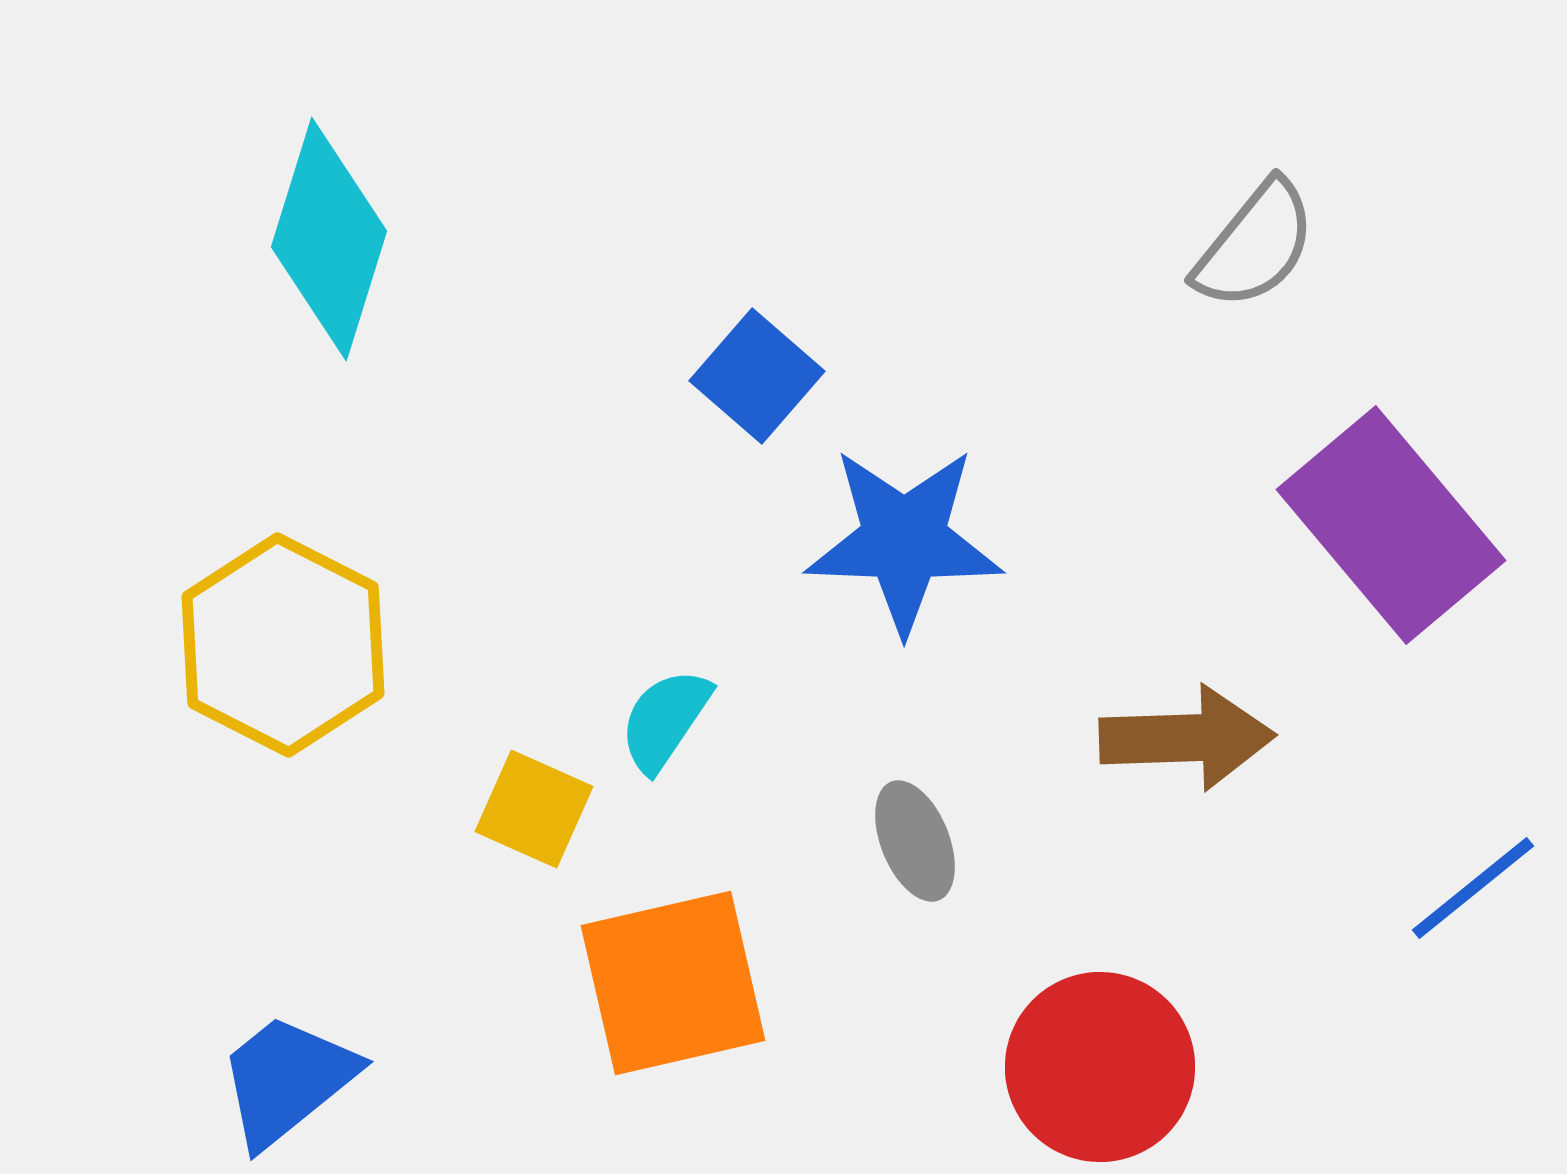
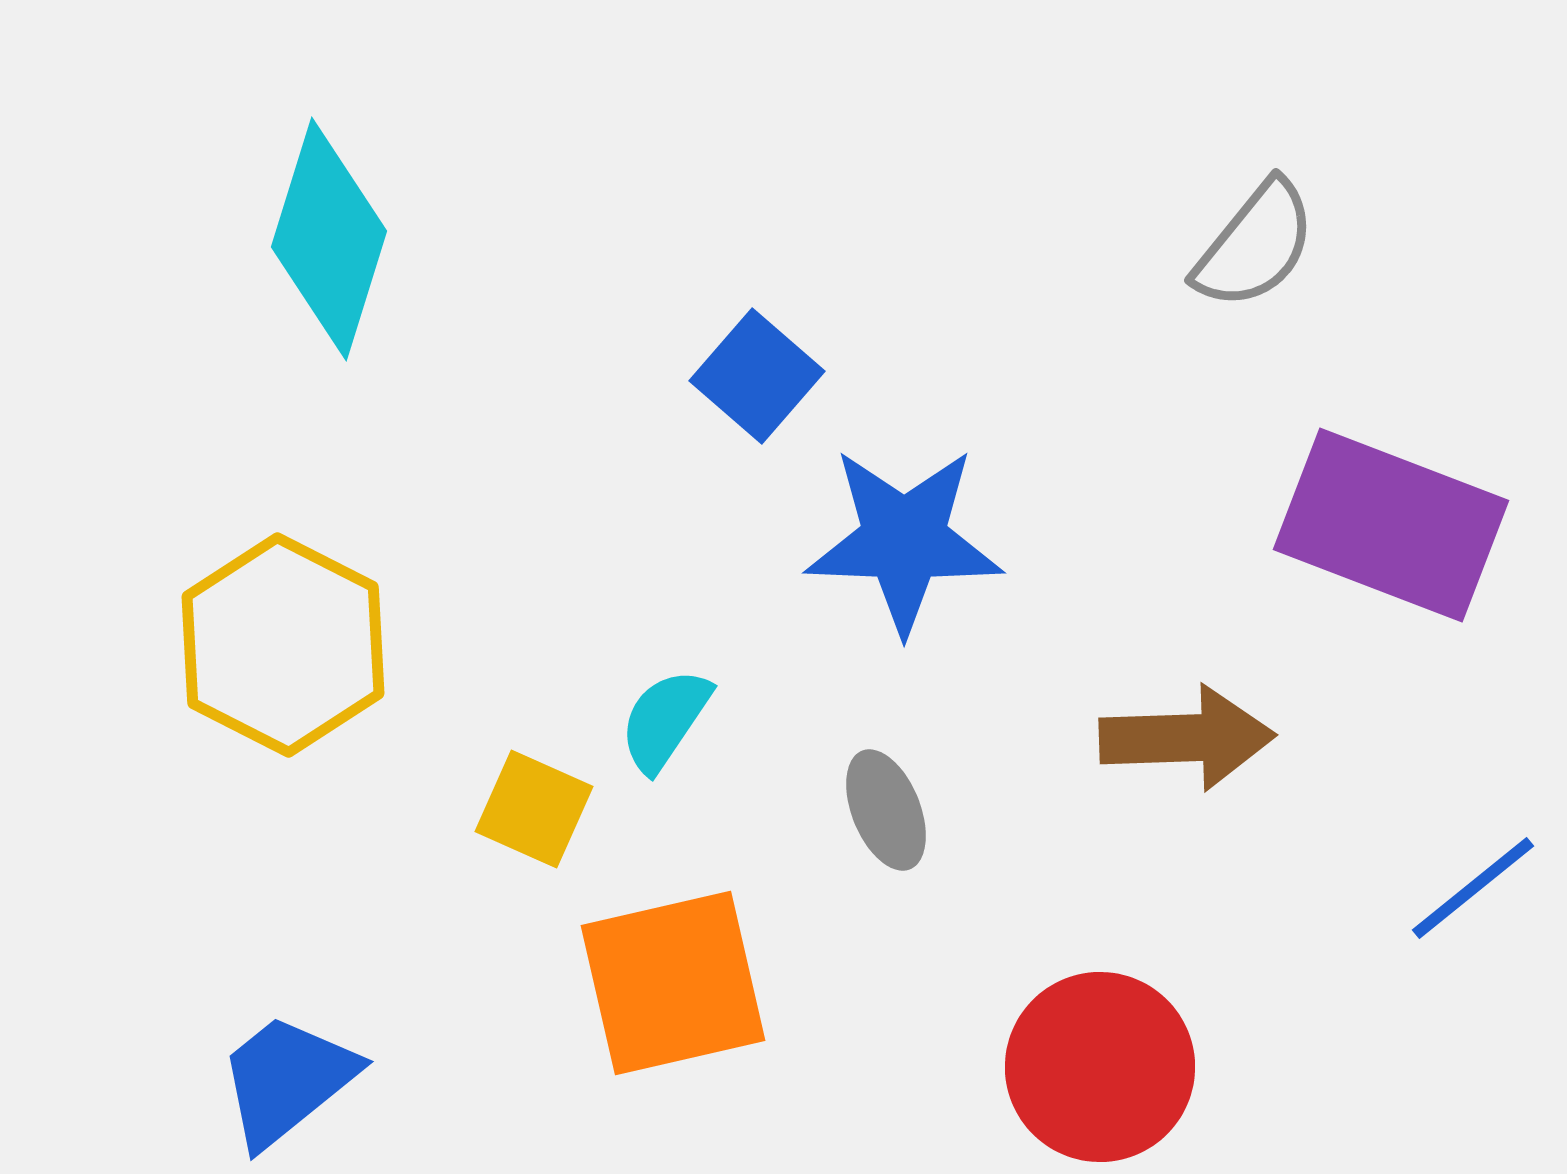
purple rectangle: rotated 29 degrees counterclockwise
gray ellipse: moved 29 px left, 31 px up
